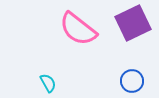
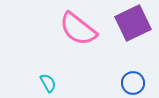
blue circle: moved 1 px right, 2 px down
